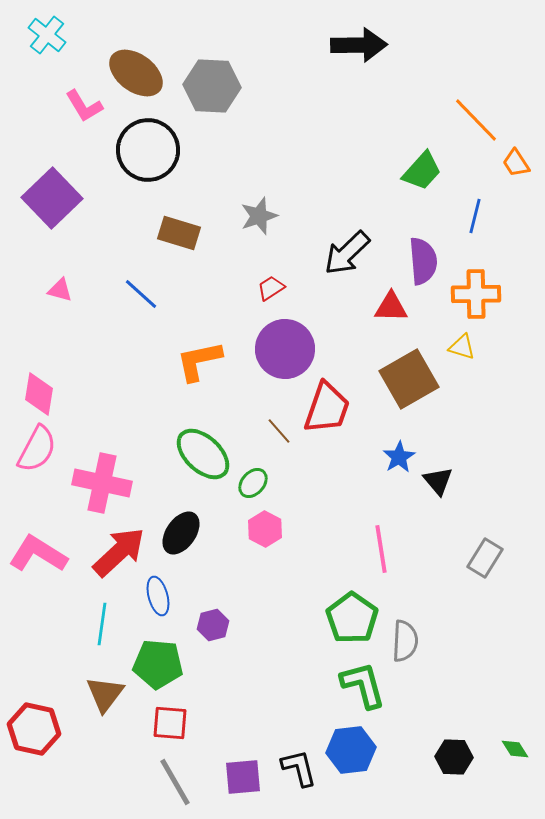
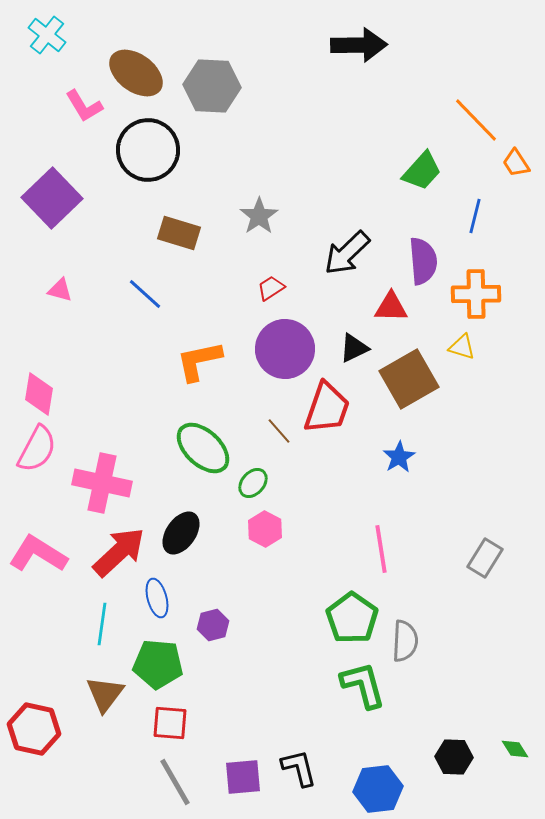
gray star at (259, 216): rotated 15 degrees counterclockwise
blue line at (141, 294): moved 4 px right
green ellipse at (203, 454): moved 6 px up
black triangle at (438, 481): moved 84 px left, 133 px up; rotated 44 degrees clockwise
blue ellipse at (158, 596): moved 1 px left, 2 px down
blue hexagon at (351, 750): moved 27 px right, 39 px down
